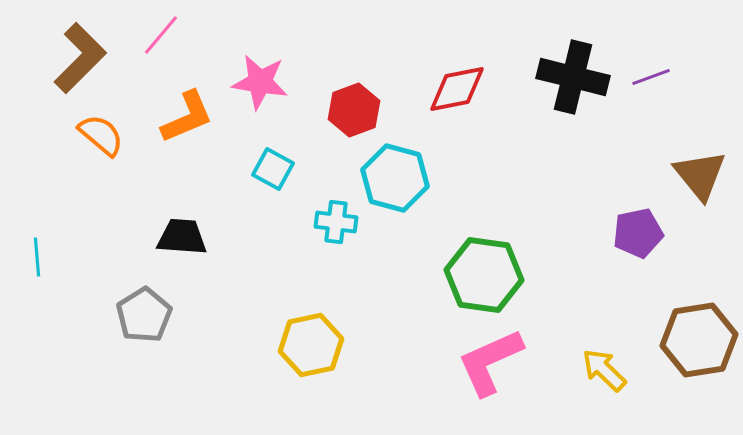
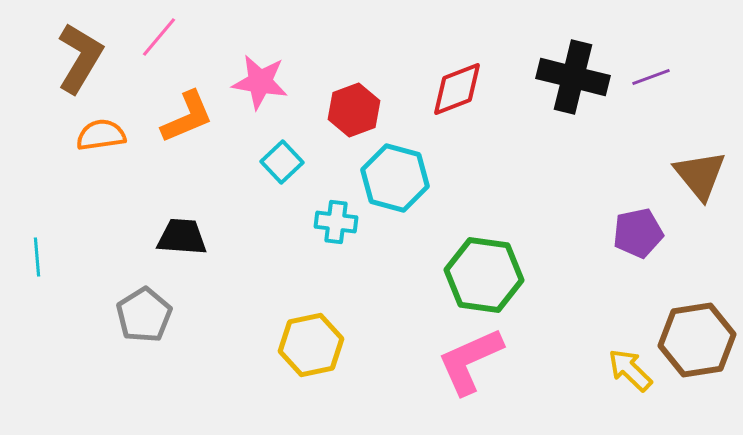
pink line: moved 2 px left, 2 px down
brown L-shape: rotated 14 degrees counterclockwise
red diamond: rotated 10 degrees counterclockwise
orange semicircle: rotated 48 degrees counterclockwise
cyan square: moved 9 px right, 7 px up; rotated 18 degrees clockwise
brown hexagon: moved 2 px left
pink L-shape: moved 20 px left, 1 px up
yellow arrow: moved 26 px right
